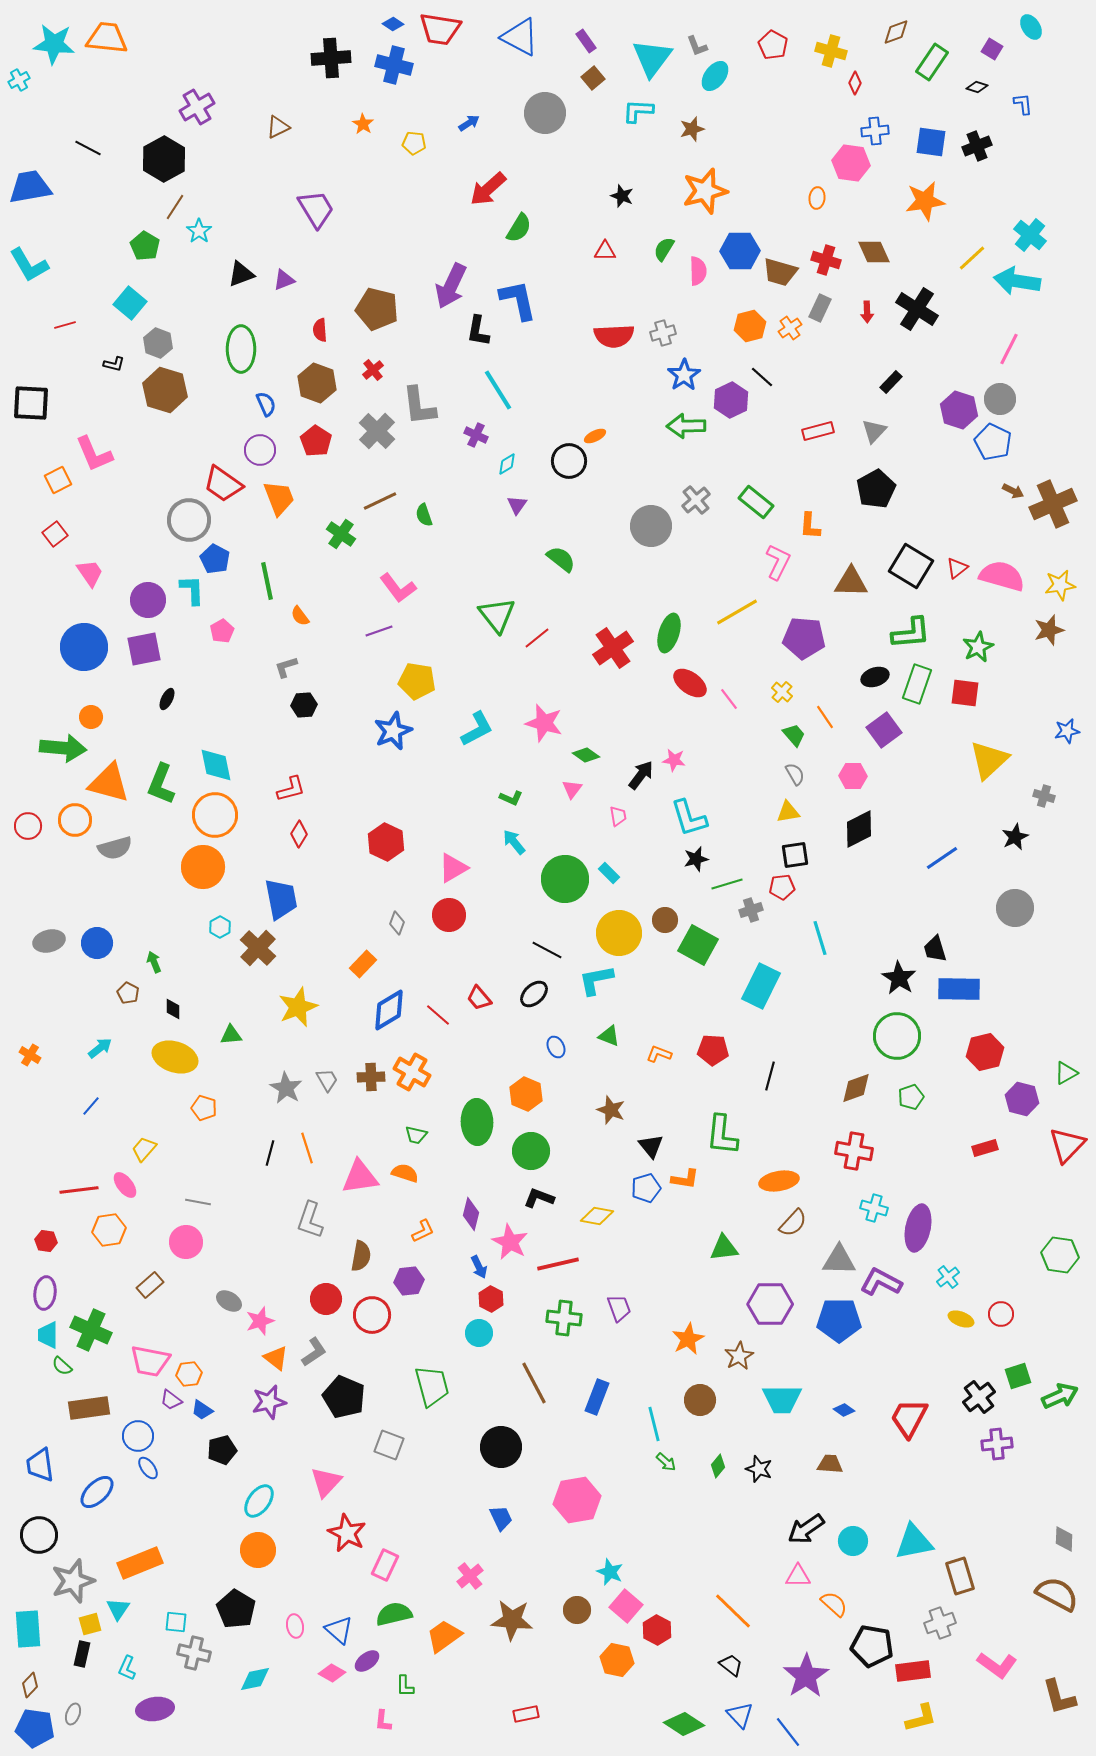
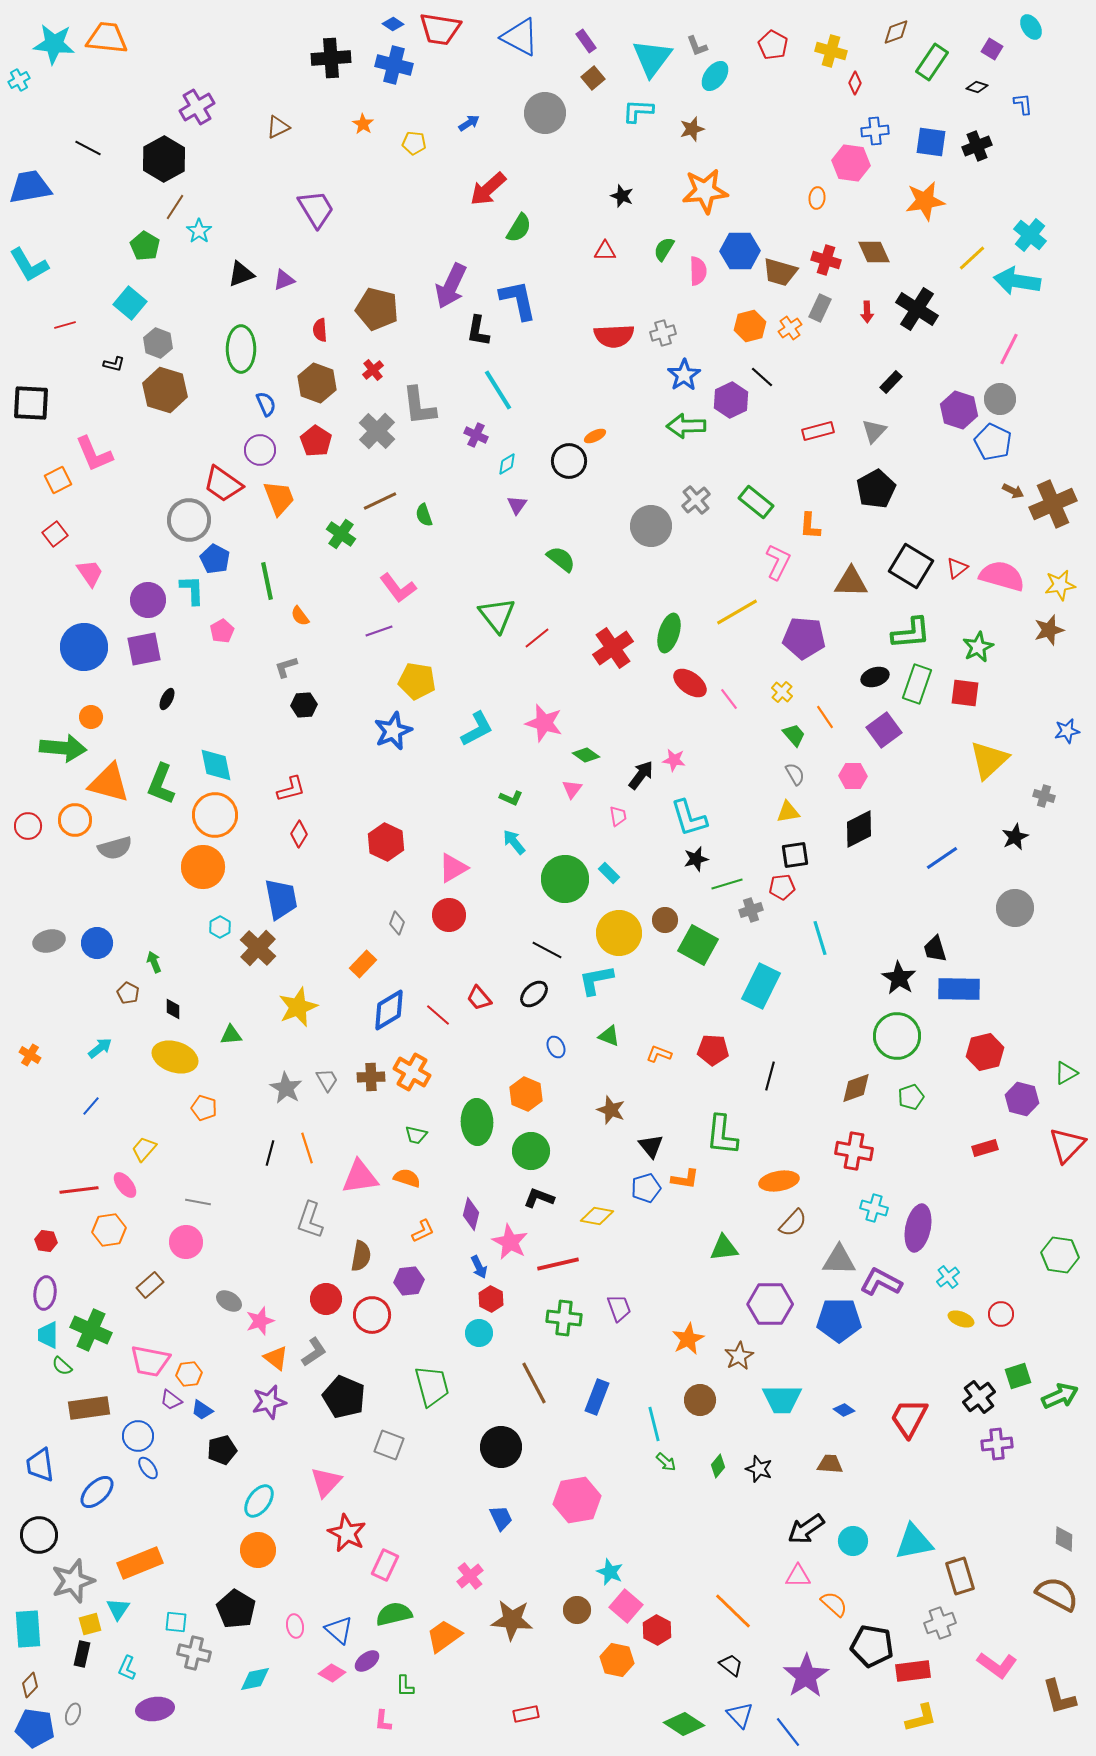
orange star at (705, 191): rotated 9 degrees clockwise
orange semicircle at (405, 1173): moved 2 px right, 5 px down
